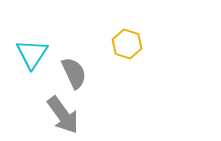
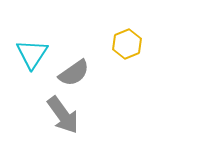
yellow hexagon: rotated 20 degrees clockwise
gray semicircle: rotated 80 degrees clockwise
